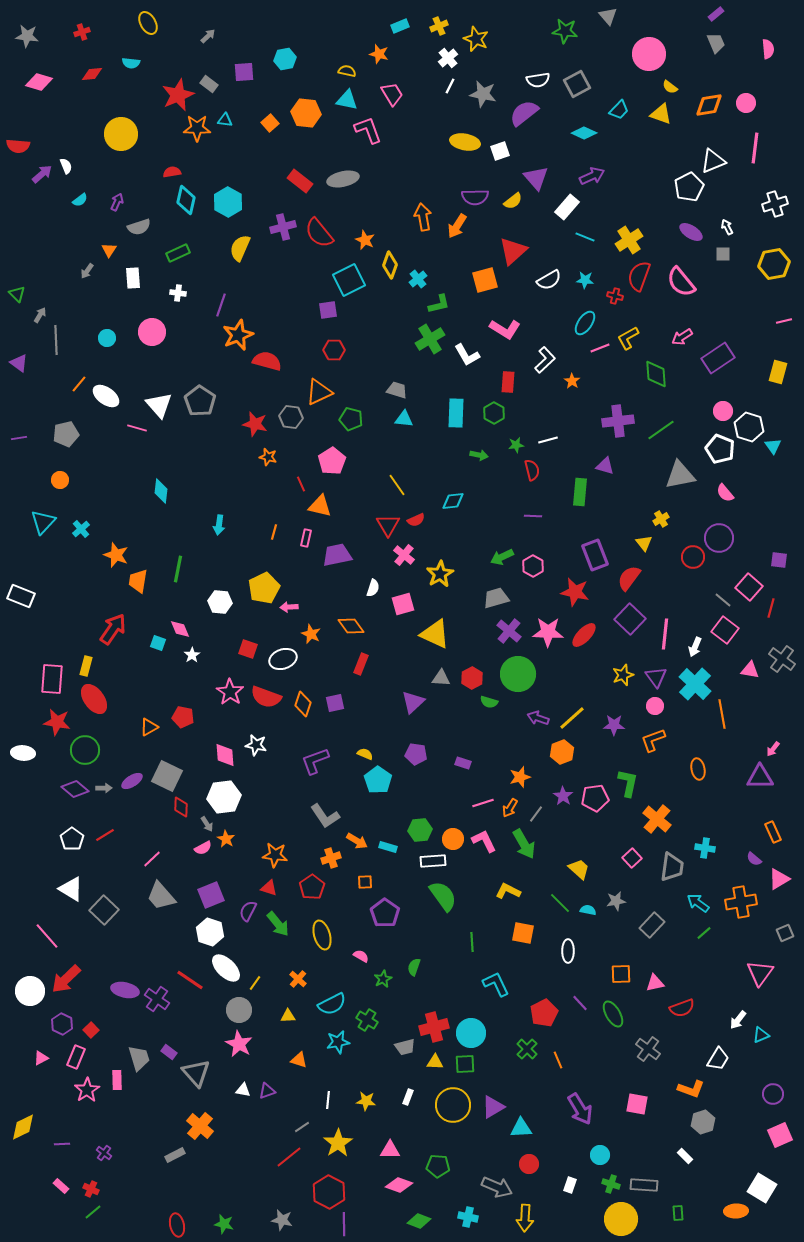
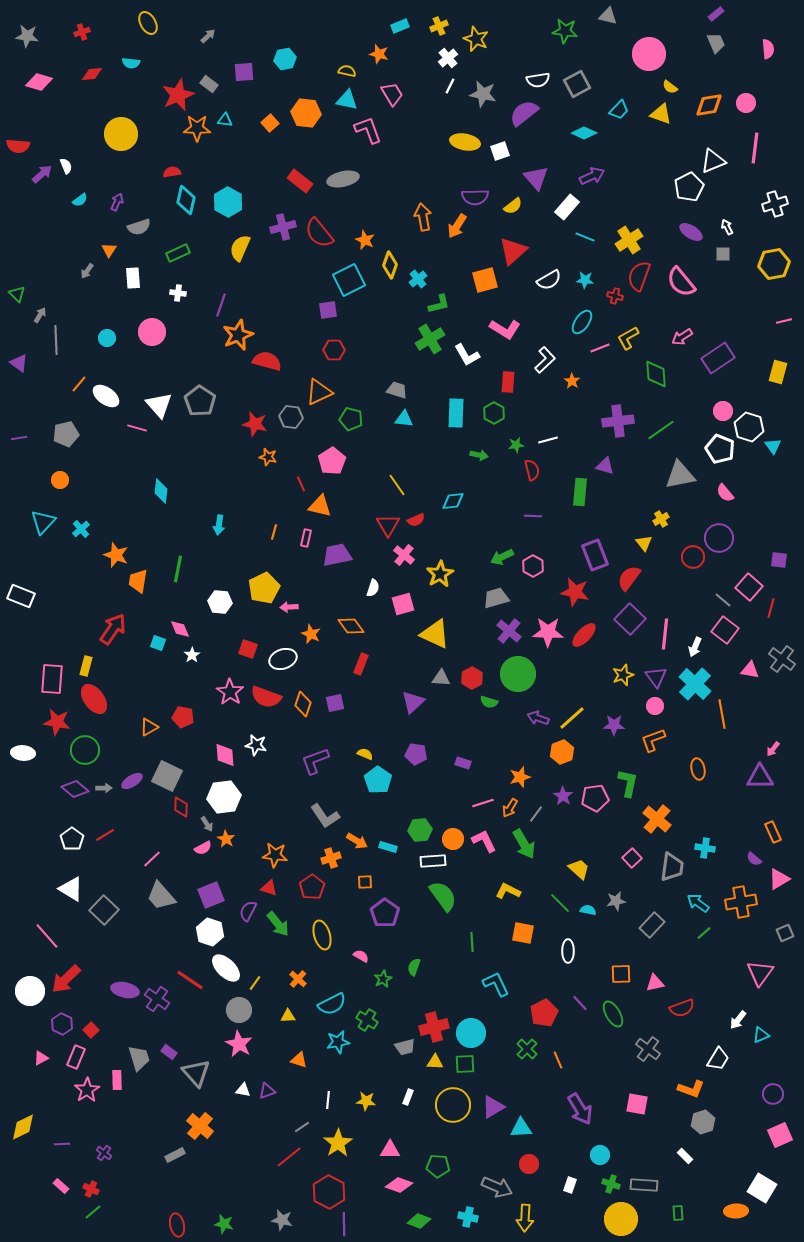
gray triangle at (608, 16): rotated 36 degrees counterclockwise
yellow semicircle at (513, 201): moved 5 px down
cyan ellipse at (585, 323): moved 3 px left, 1 px up
